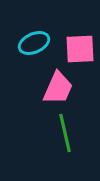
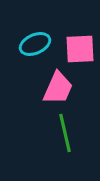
cyan ellipse: moved 1 px right, 1 px down
